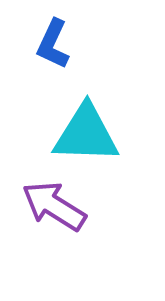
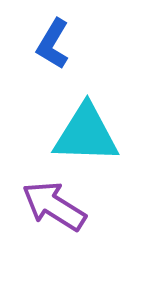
blue L-shape: rotated 6 degrees clockwise
